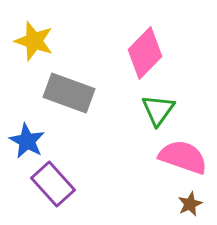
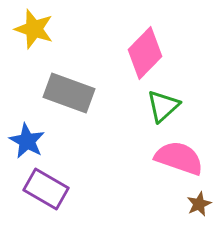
yellow star: moved 12 px up
green triangle: moved 5 px right, 4 px up; rotated 12 degrees clockwise
pink semicircle: moved 4 px left, 1 px down
purple rectangle: moved 7 px left, 5 px down; rotated 18 degrees counterclockwise
brown star: moved 9 px right
